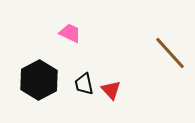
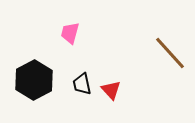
pink trapezoid: rotated 100 degrees counterclockwise
black hexagon: moved 5 px left
black trapezoid: moved 2 px left
